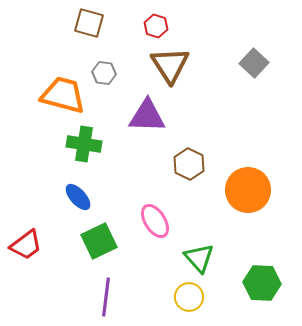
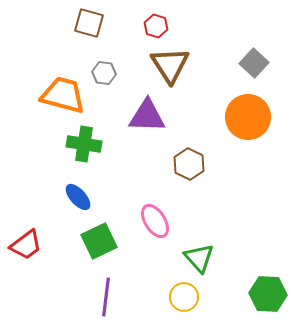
orange circle: moved 73 px up
green hexagon: moved 6 px right, 11 px down
yellow circle: moved 5 px left
